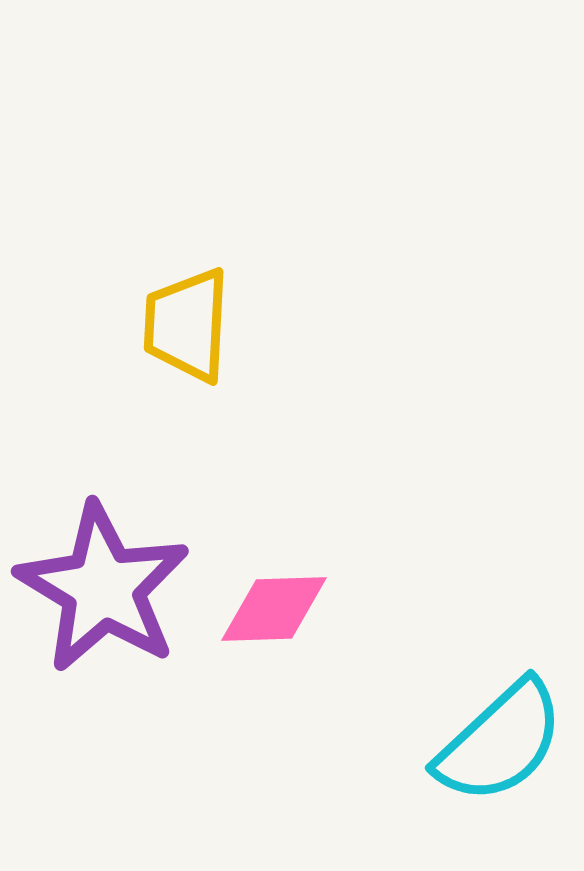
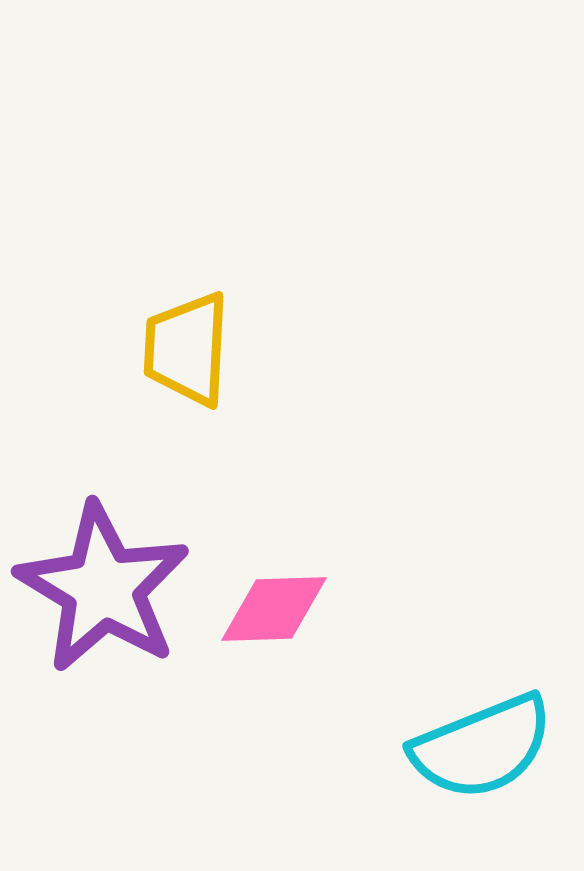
yellow trapezoid: moved 24 px down
cyan semicircle: moved 18 px left, 5 px down; rotated 21 degrees clockwise
